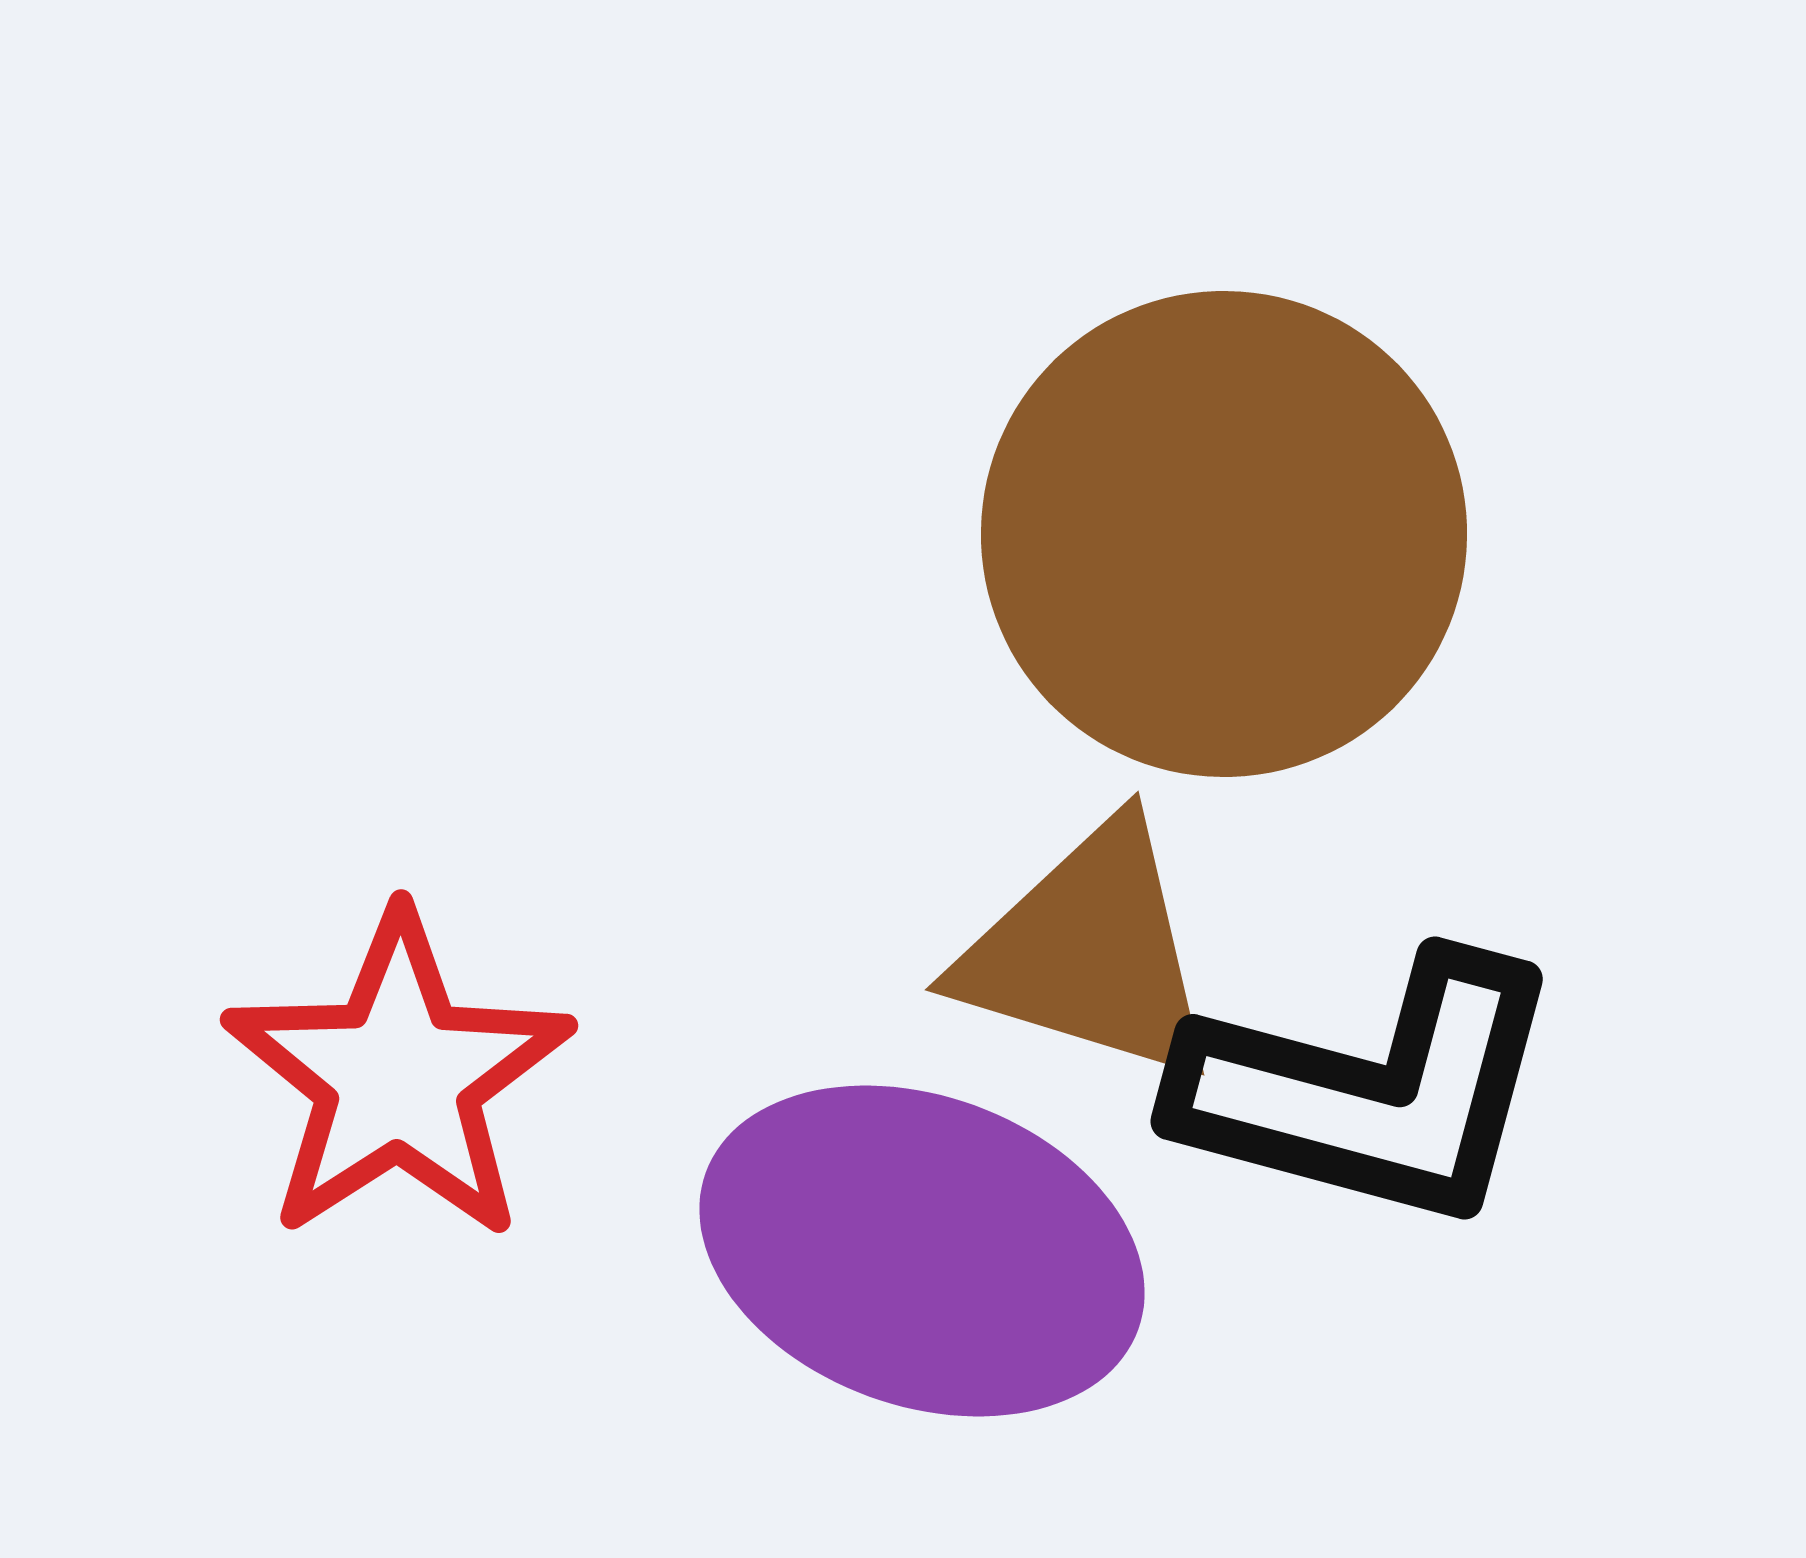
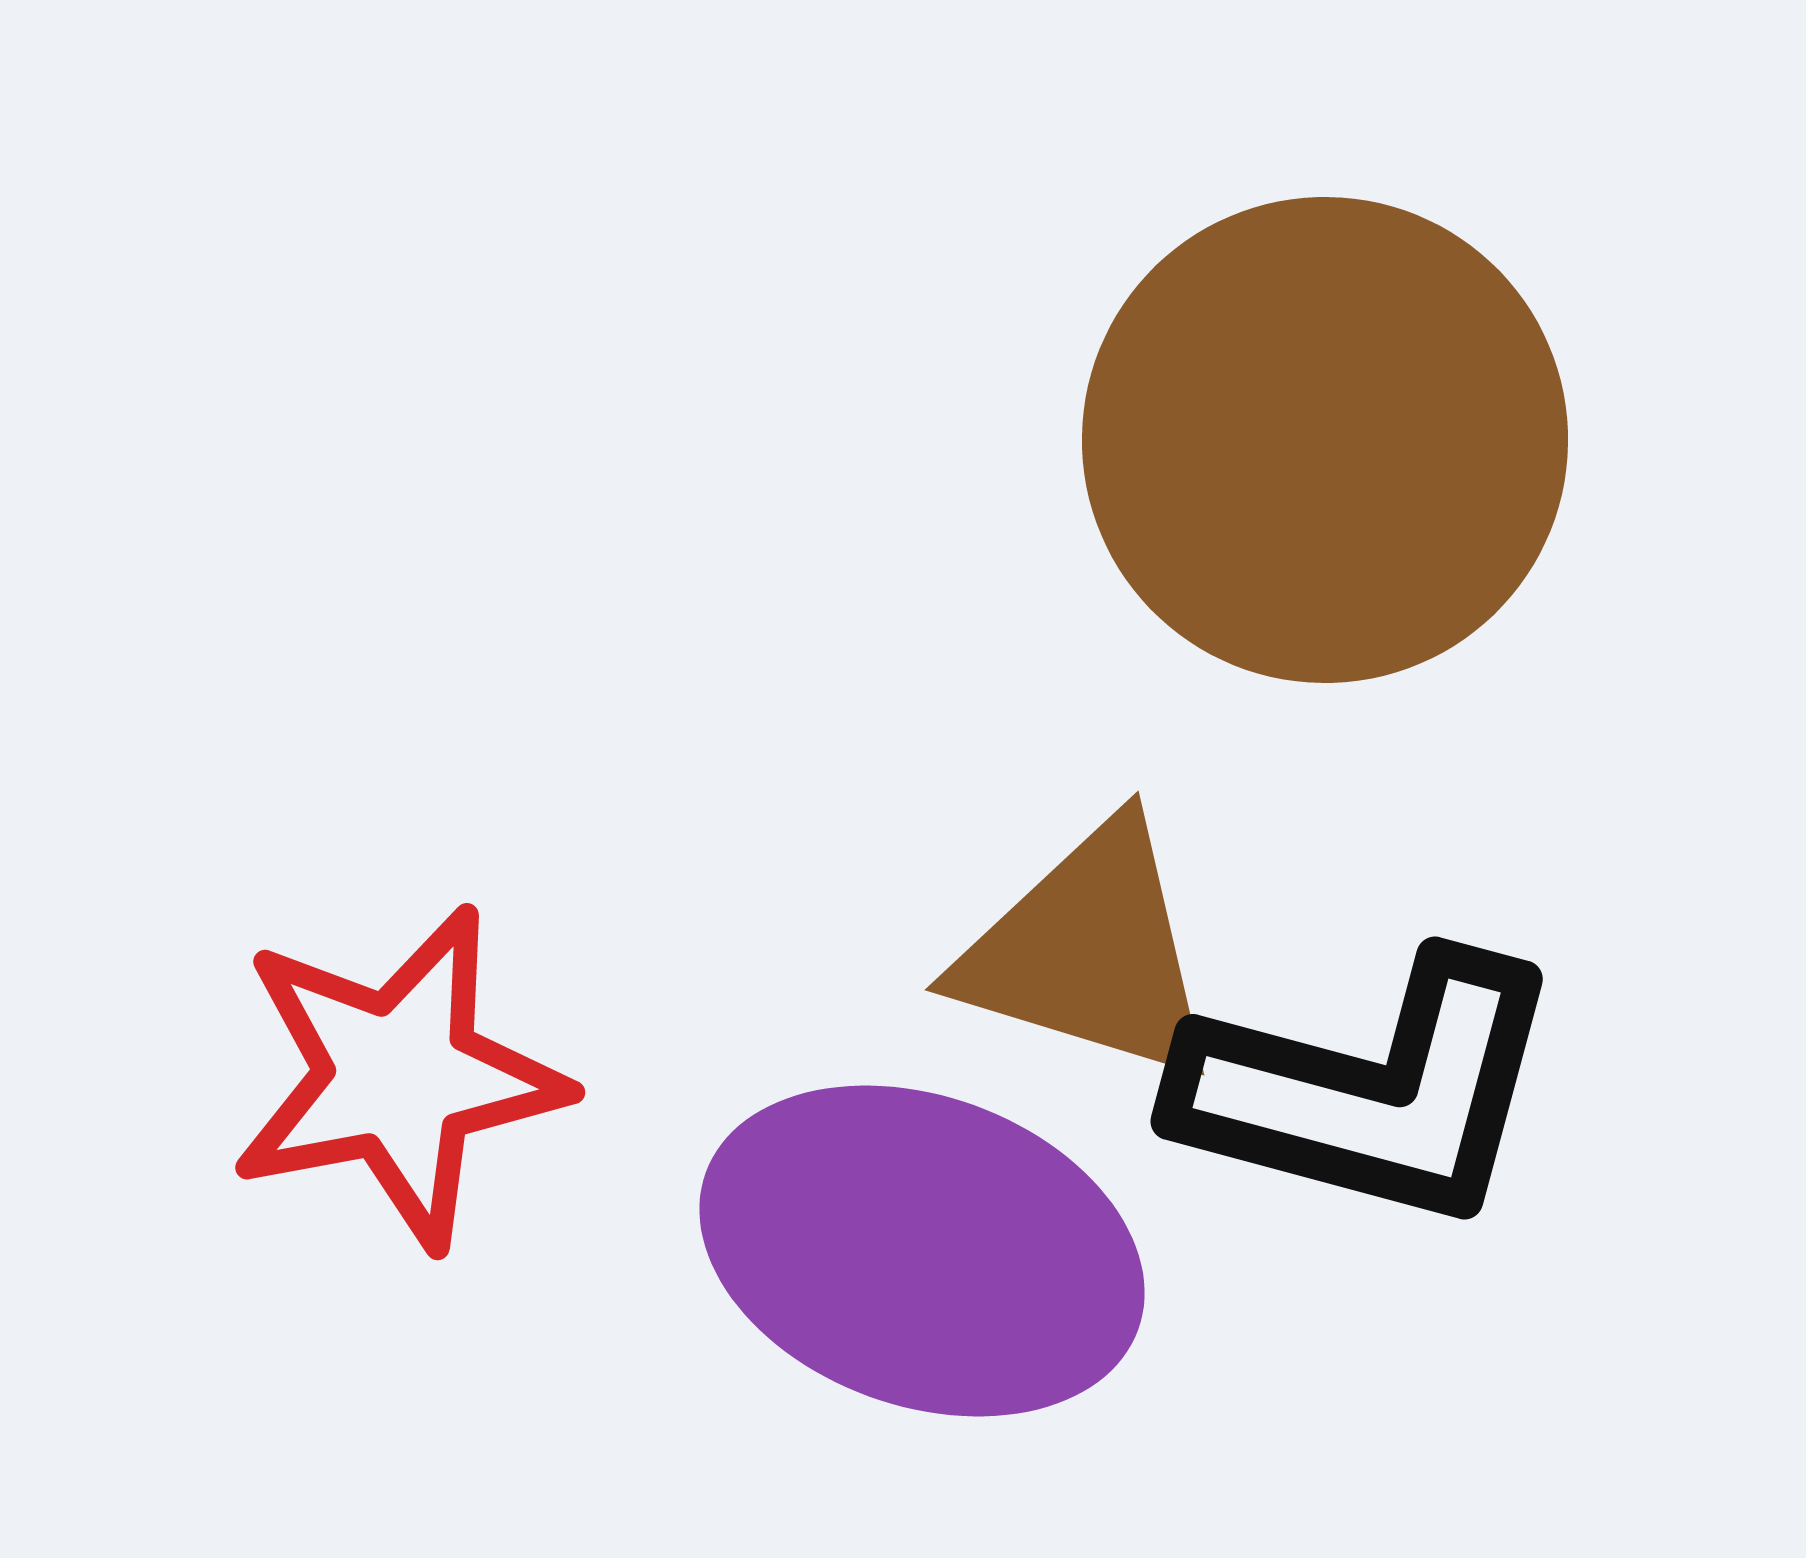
brown circle: moved 101 px right, 94 px up
red star: rotated 22 degrees clockwise
